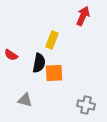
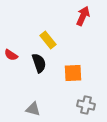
yellow rectangle: moved 4 px left; rotated 60 degrees counterclockwise
black semicircle: rotated 30 degrees counterclockwise
orange square: moved 19 px right
gray triangle: moved 8 px right, 9 px down
